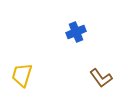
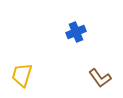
brown L-shape: moved 1 px left
